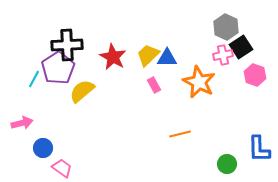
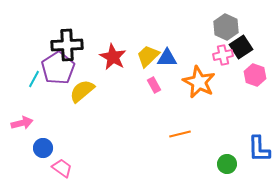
yellow trapezoid: moved 1 px down
